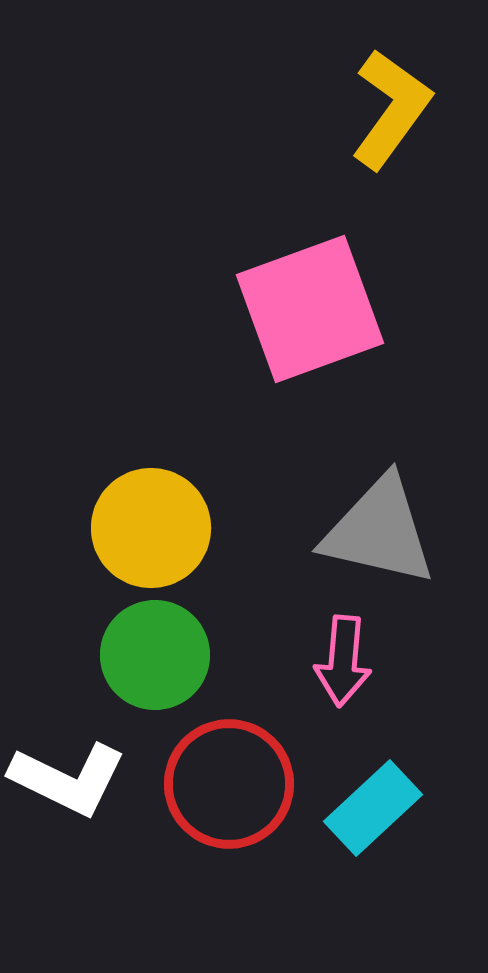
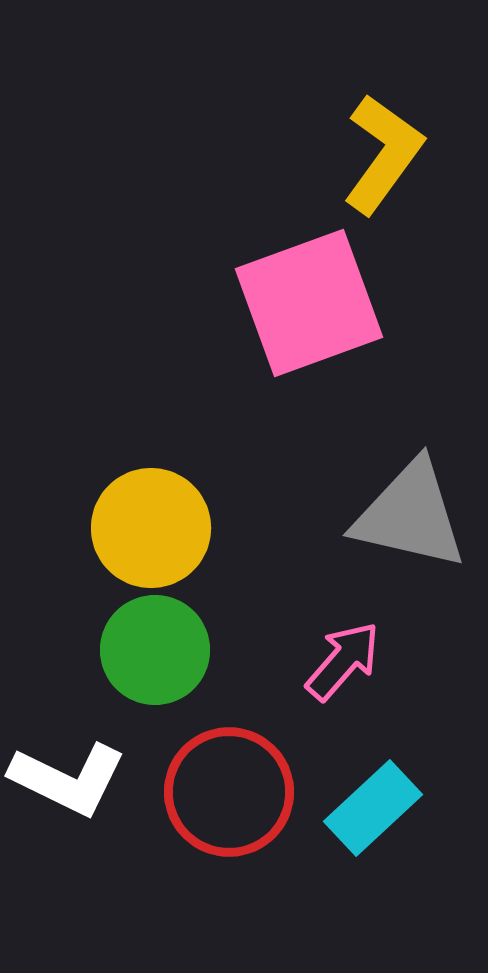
yellow L-shape: moved 8 px left, 45 px down
pink square: moved 1 px left, 6 px up
gray triangle: moved 31 px right, 16 px up
green circle: moved 5 px up
pink arrow: rotated 144 degrees counterclockwise
red circle: moved 8 px down
